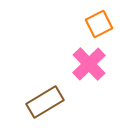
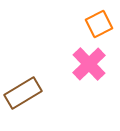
brown rectangle: moved 22 px left, 9 px up
